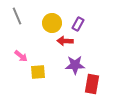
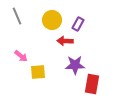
yellow circle: moved 3 px up
